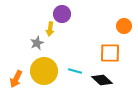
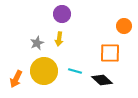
yellow arrow: moved 9 px right, 10 px down
